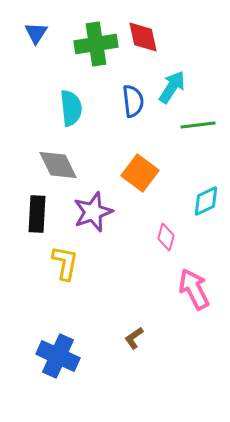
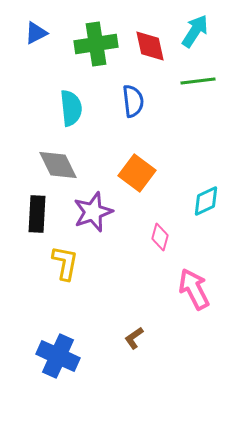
blue triangle: rotated 30 degrees clockwise
red diamond: moved 7 px right, 9 px down
cyan arrow: moved 23 px right, 56 px up
green line: moved 44 px up
orange square: moved 3 px left
pink diamond: moved 6 px left
